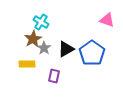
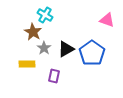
cyan cross: moved 4 px right, 7 px up
brown star: moved 7 px up; rotated 12 degrees counterclockwise
